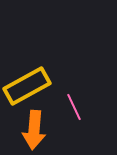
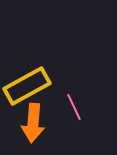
orange arrow: moved 1 px left, 7 px up
